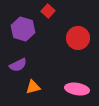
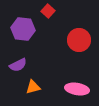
purple hexagon: rotated 10 degrees counterclockwise
red circle: moved 1 px right, 2 px down
